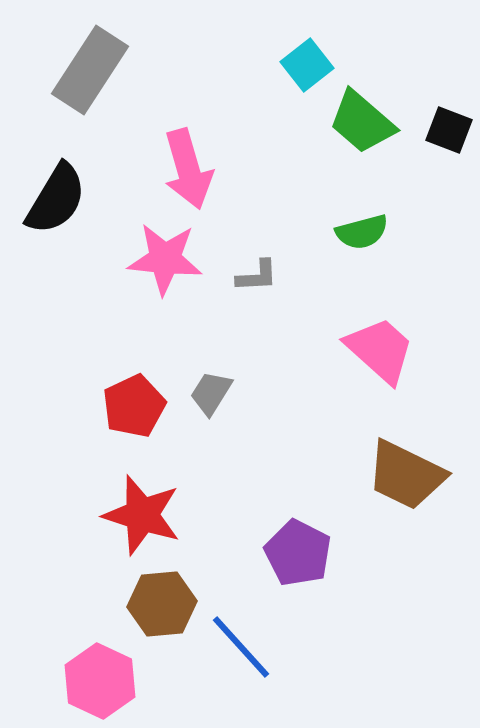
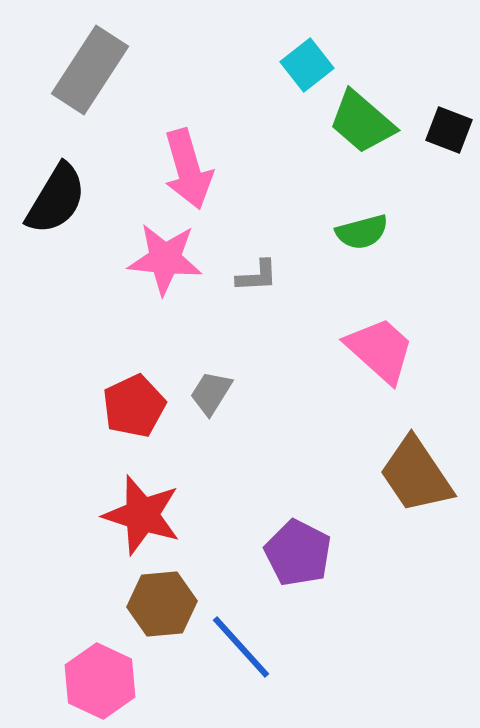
brown trapezoid: moved 10 px right; rotated 30 degrees clockwise
